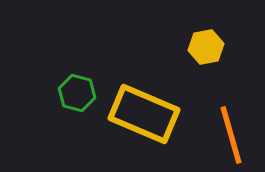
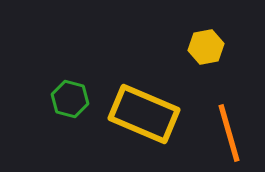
green hexagon: moved 7 px left, 6 px down
orange line: moved 2 px left, 2 px up
